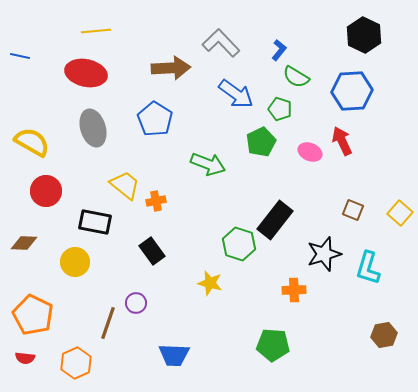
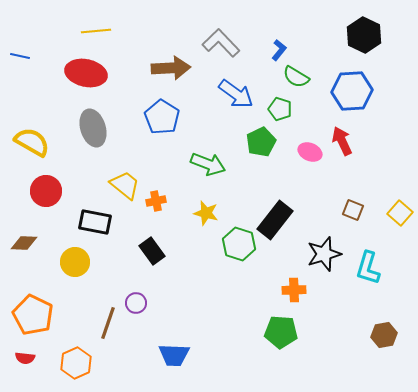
blue pentagon at (155, 119): moved 7 px right, 2 px up
yellow star at (210, 283): moved 4 px left, 70 px up
green pentagon at (273, 345): moved 8 px right, 13 px up
